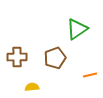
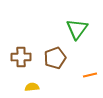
green triangle: rotated 20 degrees counterclockwise
brown cross: moved 4 px right
